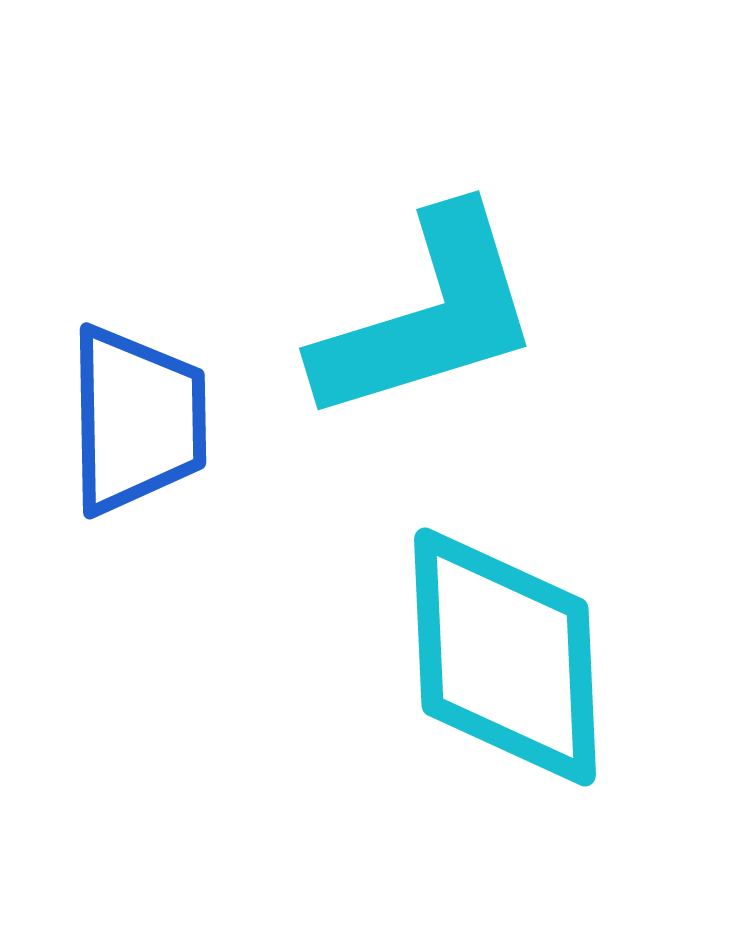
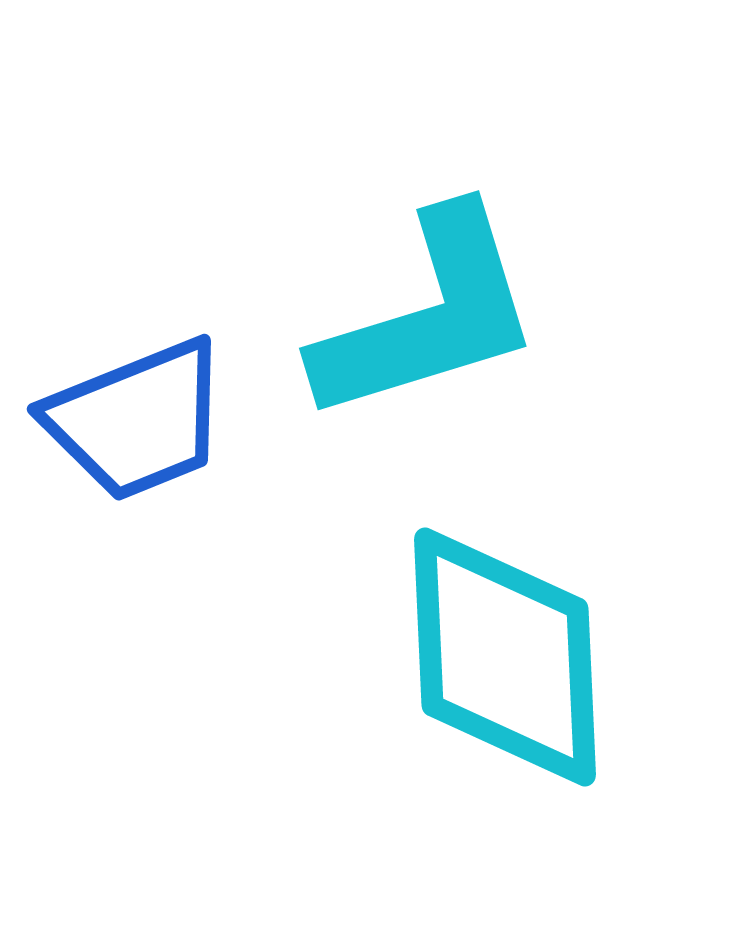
blue trapezoid: rotated 69 degrees clockwise
